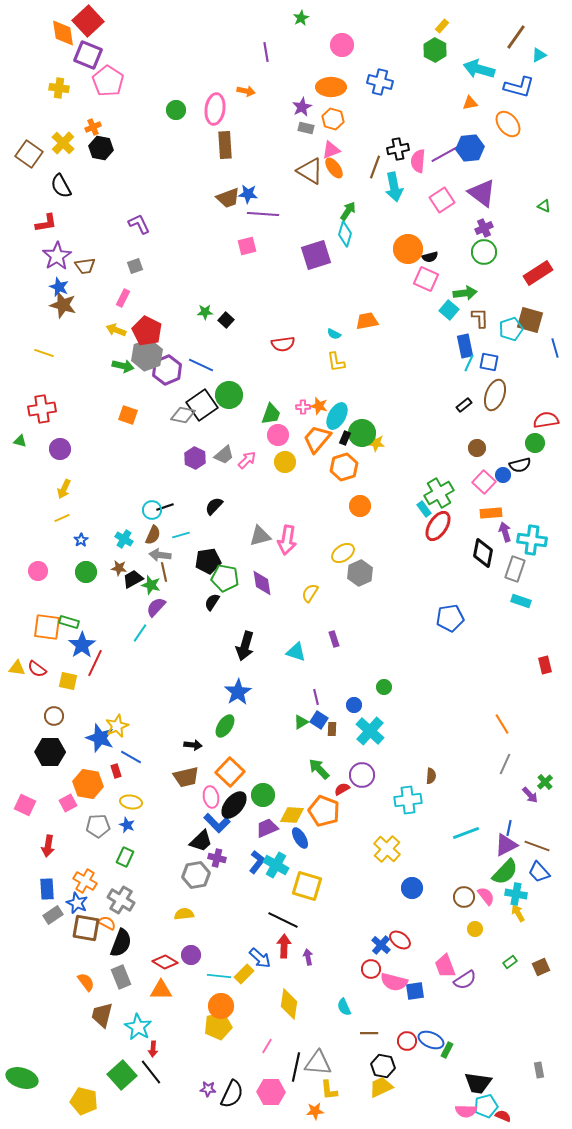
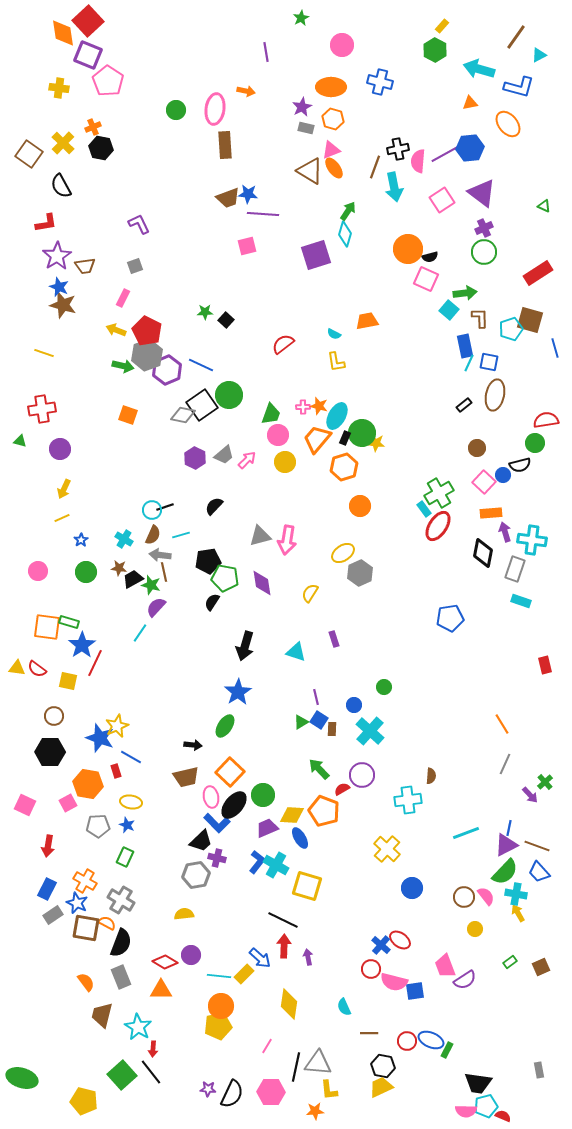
red semicircle at (283, 344): rotated 150 degrees clockwise
brown ellipse at (495, 395): rotated 8 degrees counterclockwise
blue rectangle at (47, 889): rotated 30 degrees clockwise
